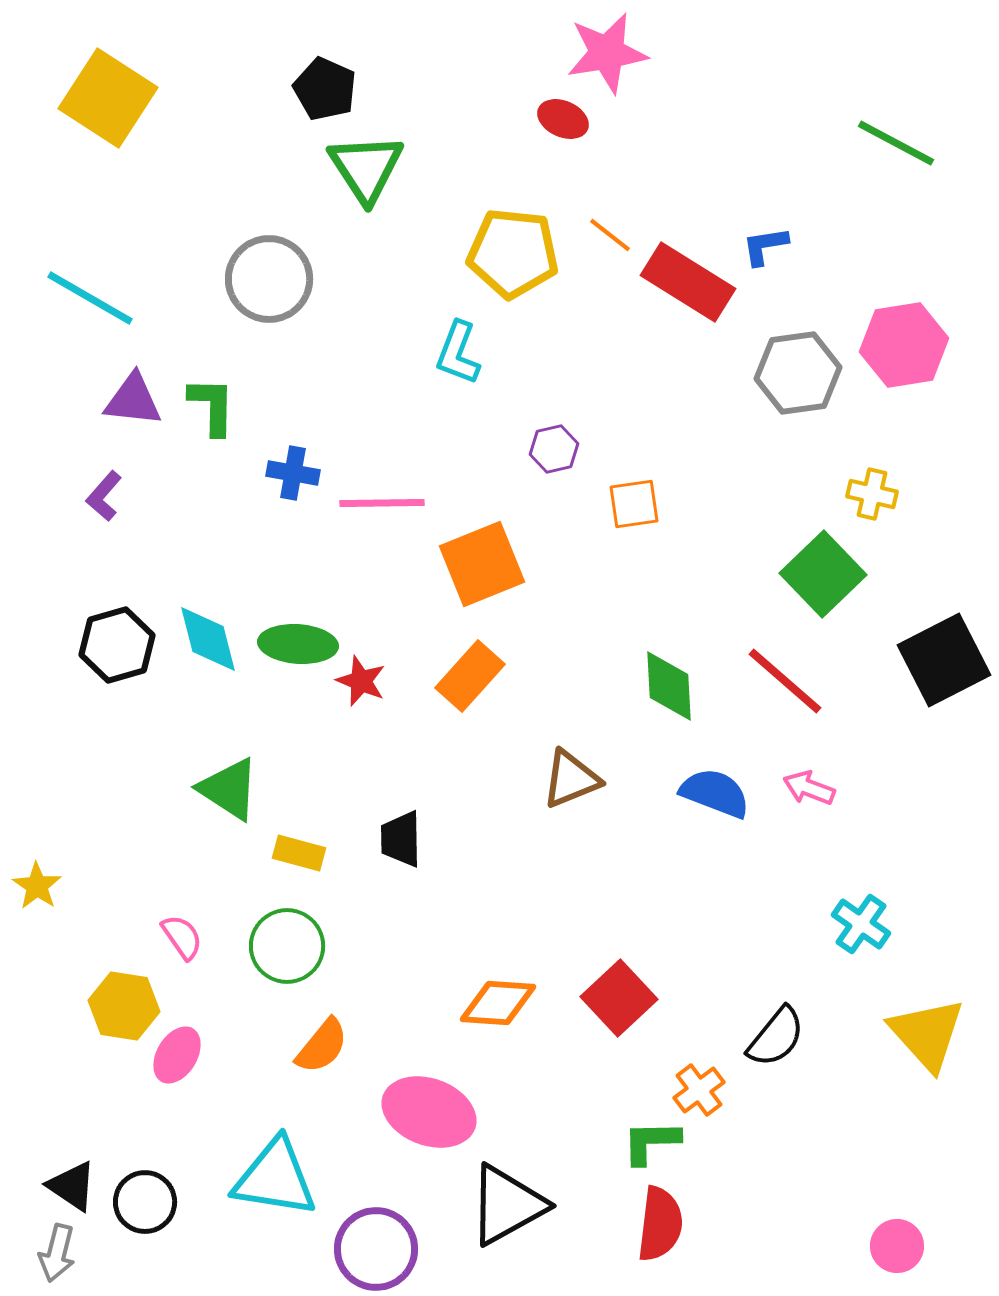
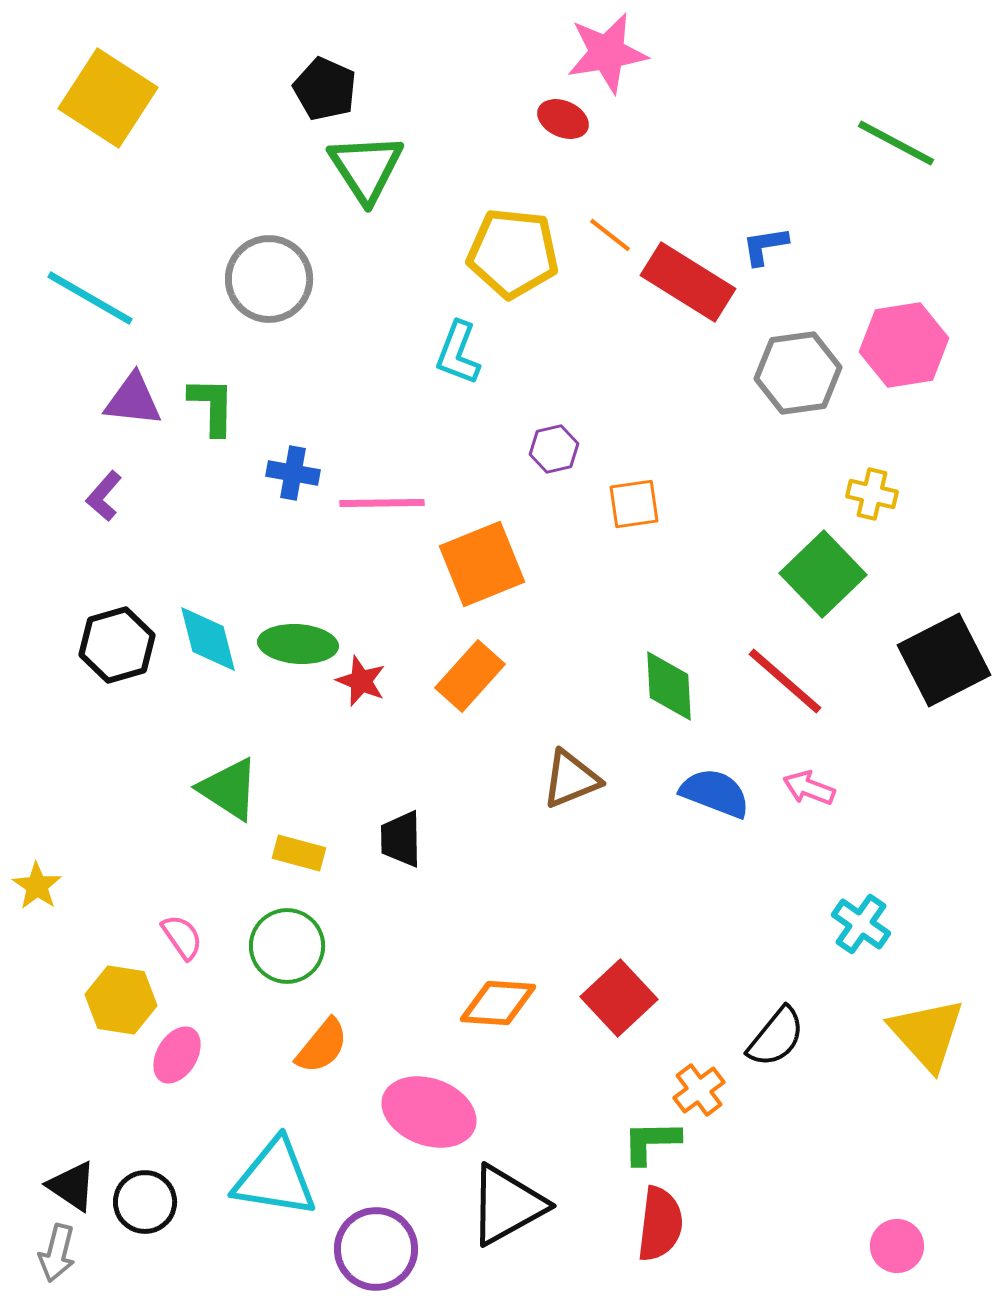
yellow hexagon at (124, 1006): moved 3 px left, 6 px up
